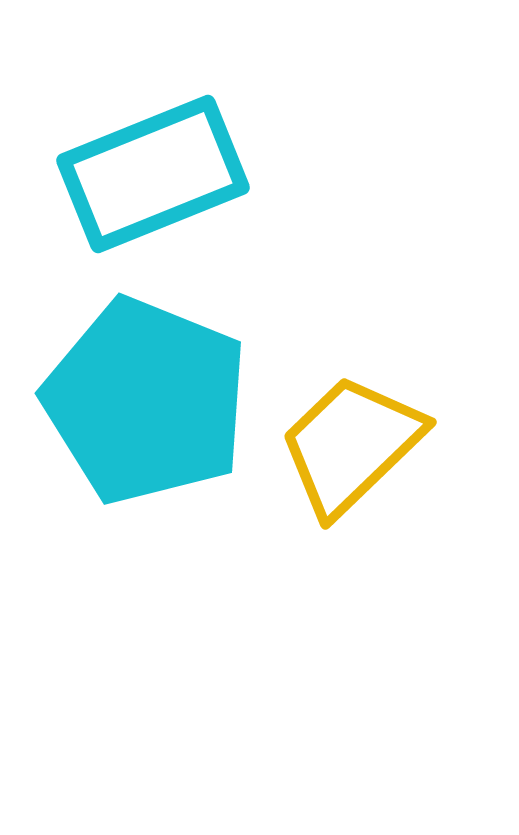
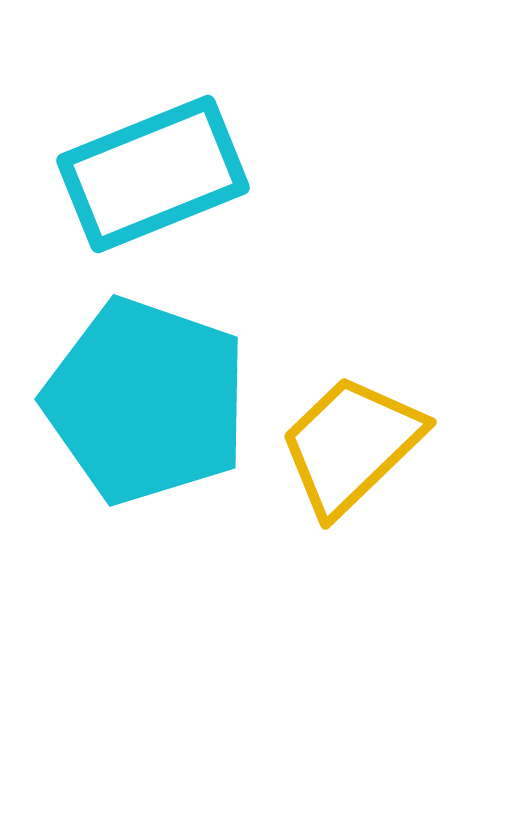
cyan pentagon: rotated 3 degrees counterclockwise
